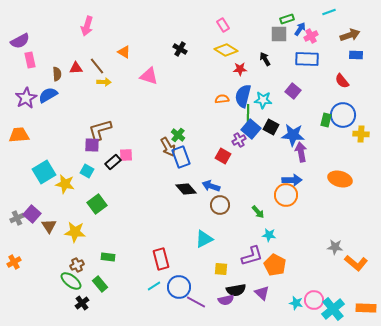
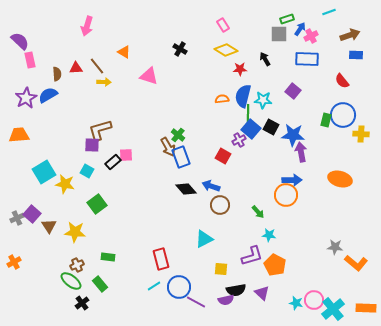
purple semicircle at (20, 41): rotated 108 degrees counterclockwise
